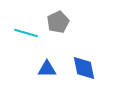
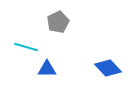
cyan line: moved 14 px down
blue diamond: moved 24 px right; rotated 32 degrees counterclockwise
